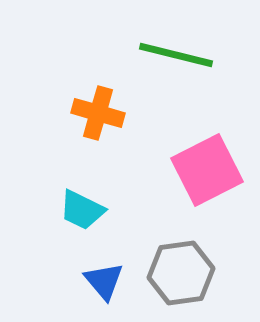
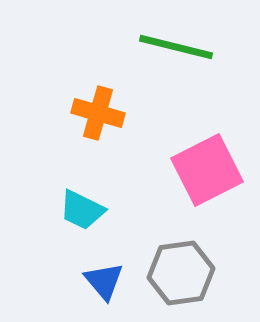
green line: moved 8 px up
